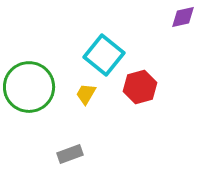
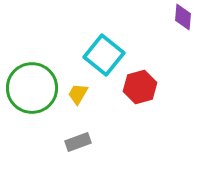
purple diamond: rotated 72 degrees counterclockwise
green circle: moved 3 px right, 1 px down
yellow trapezoid: moved 8 px left
gray rectangle: moved 8 px right, 12 px up
